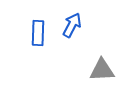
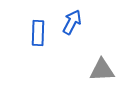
blue arrow: moved 3 px up
